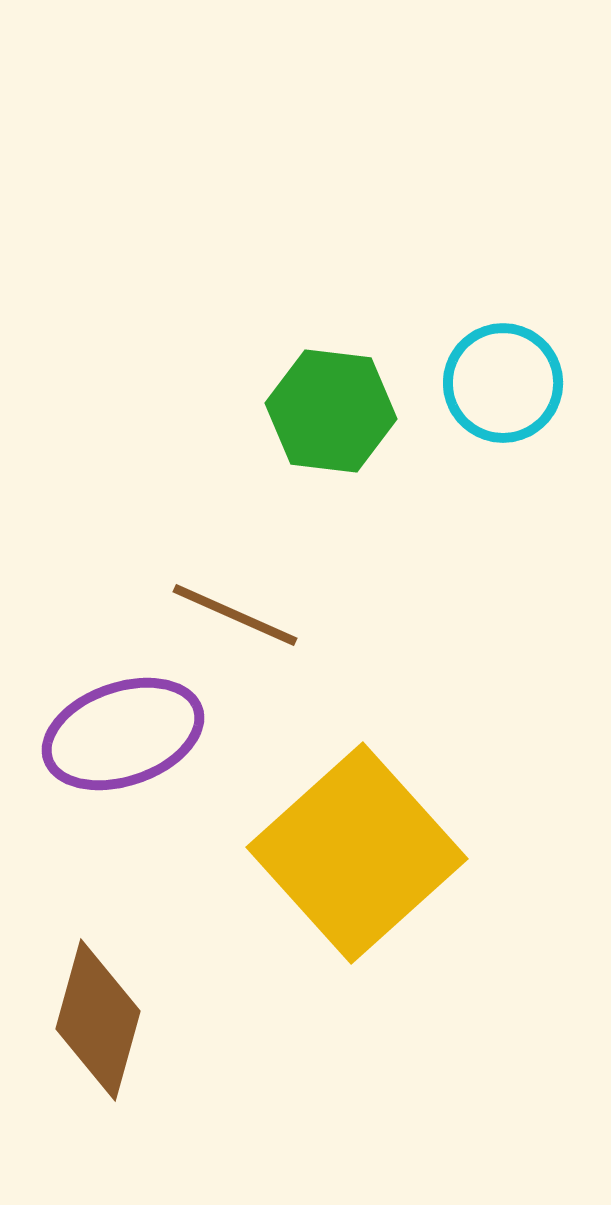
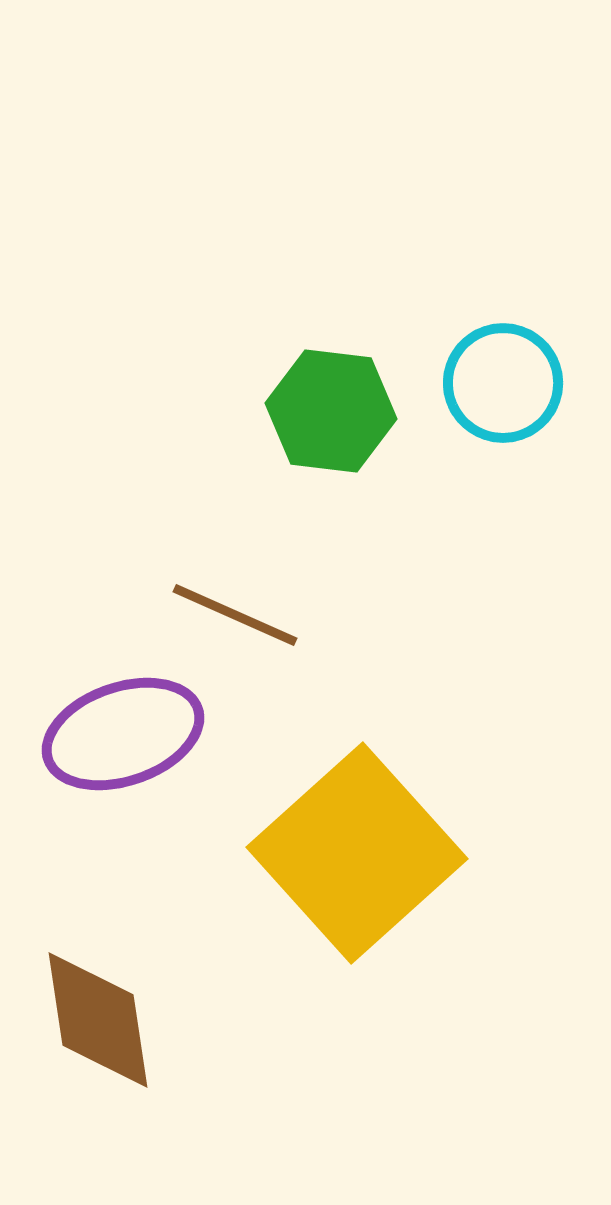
brown diamond: rotated 24 degrees counterclockwise
